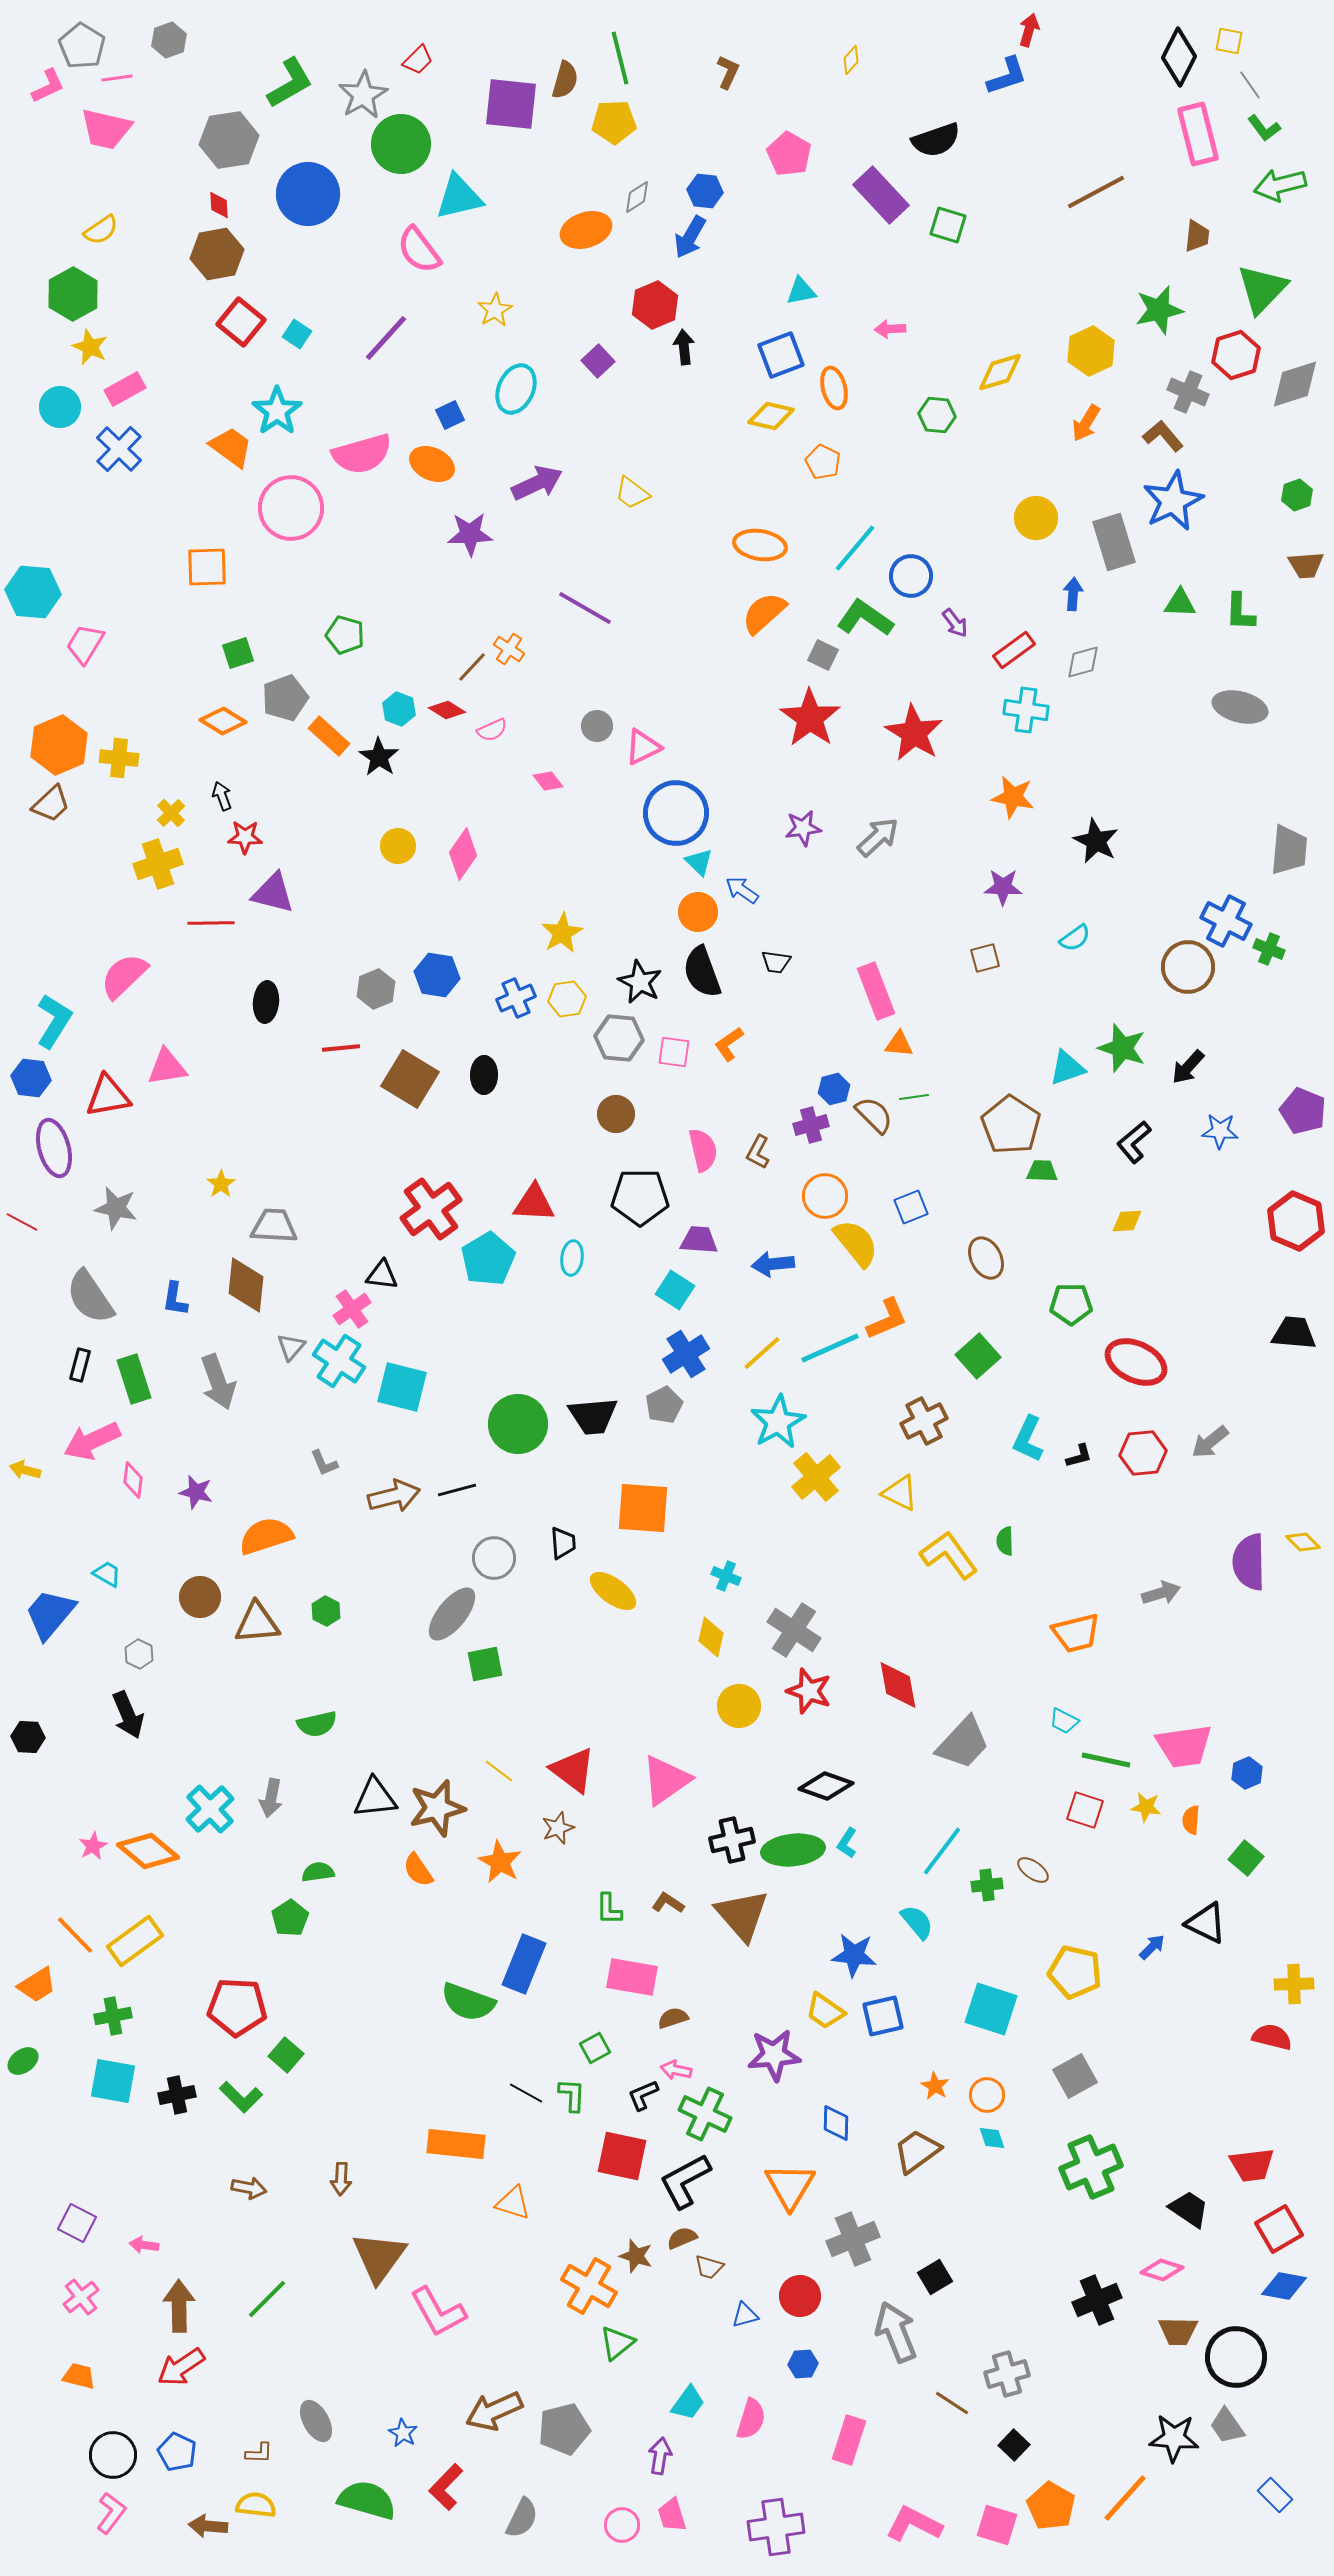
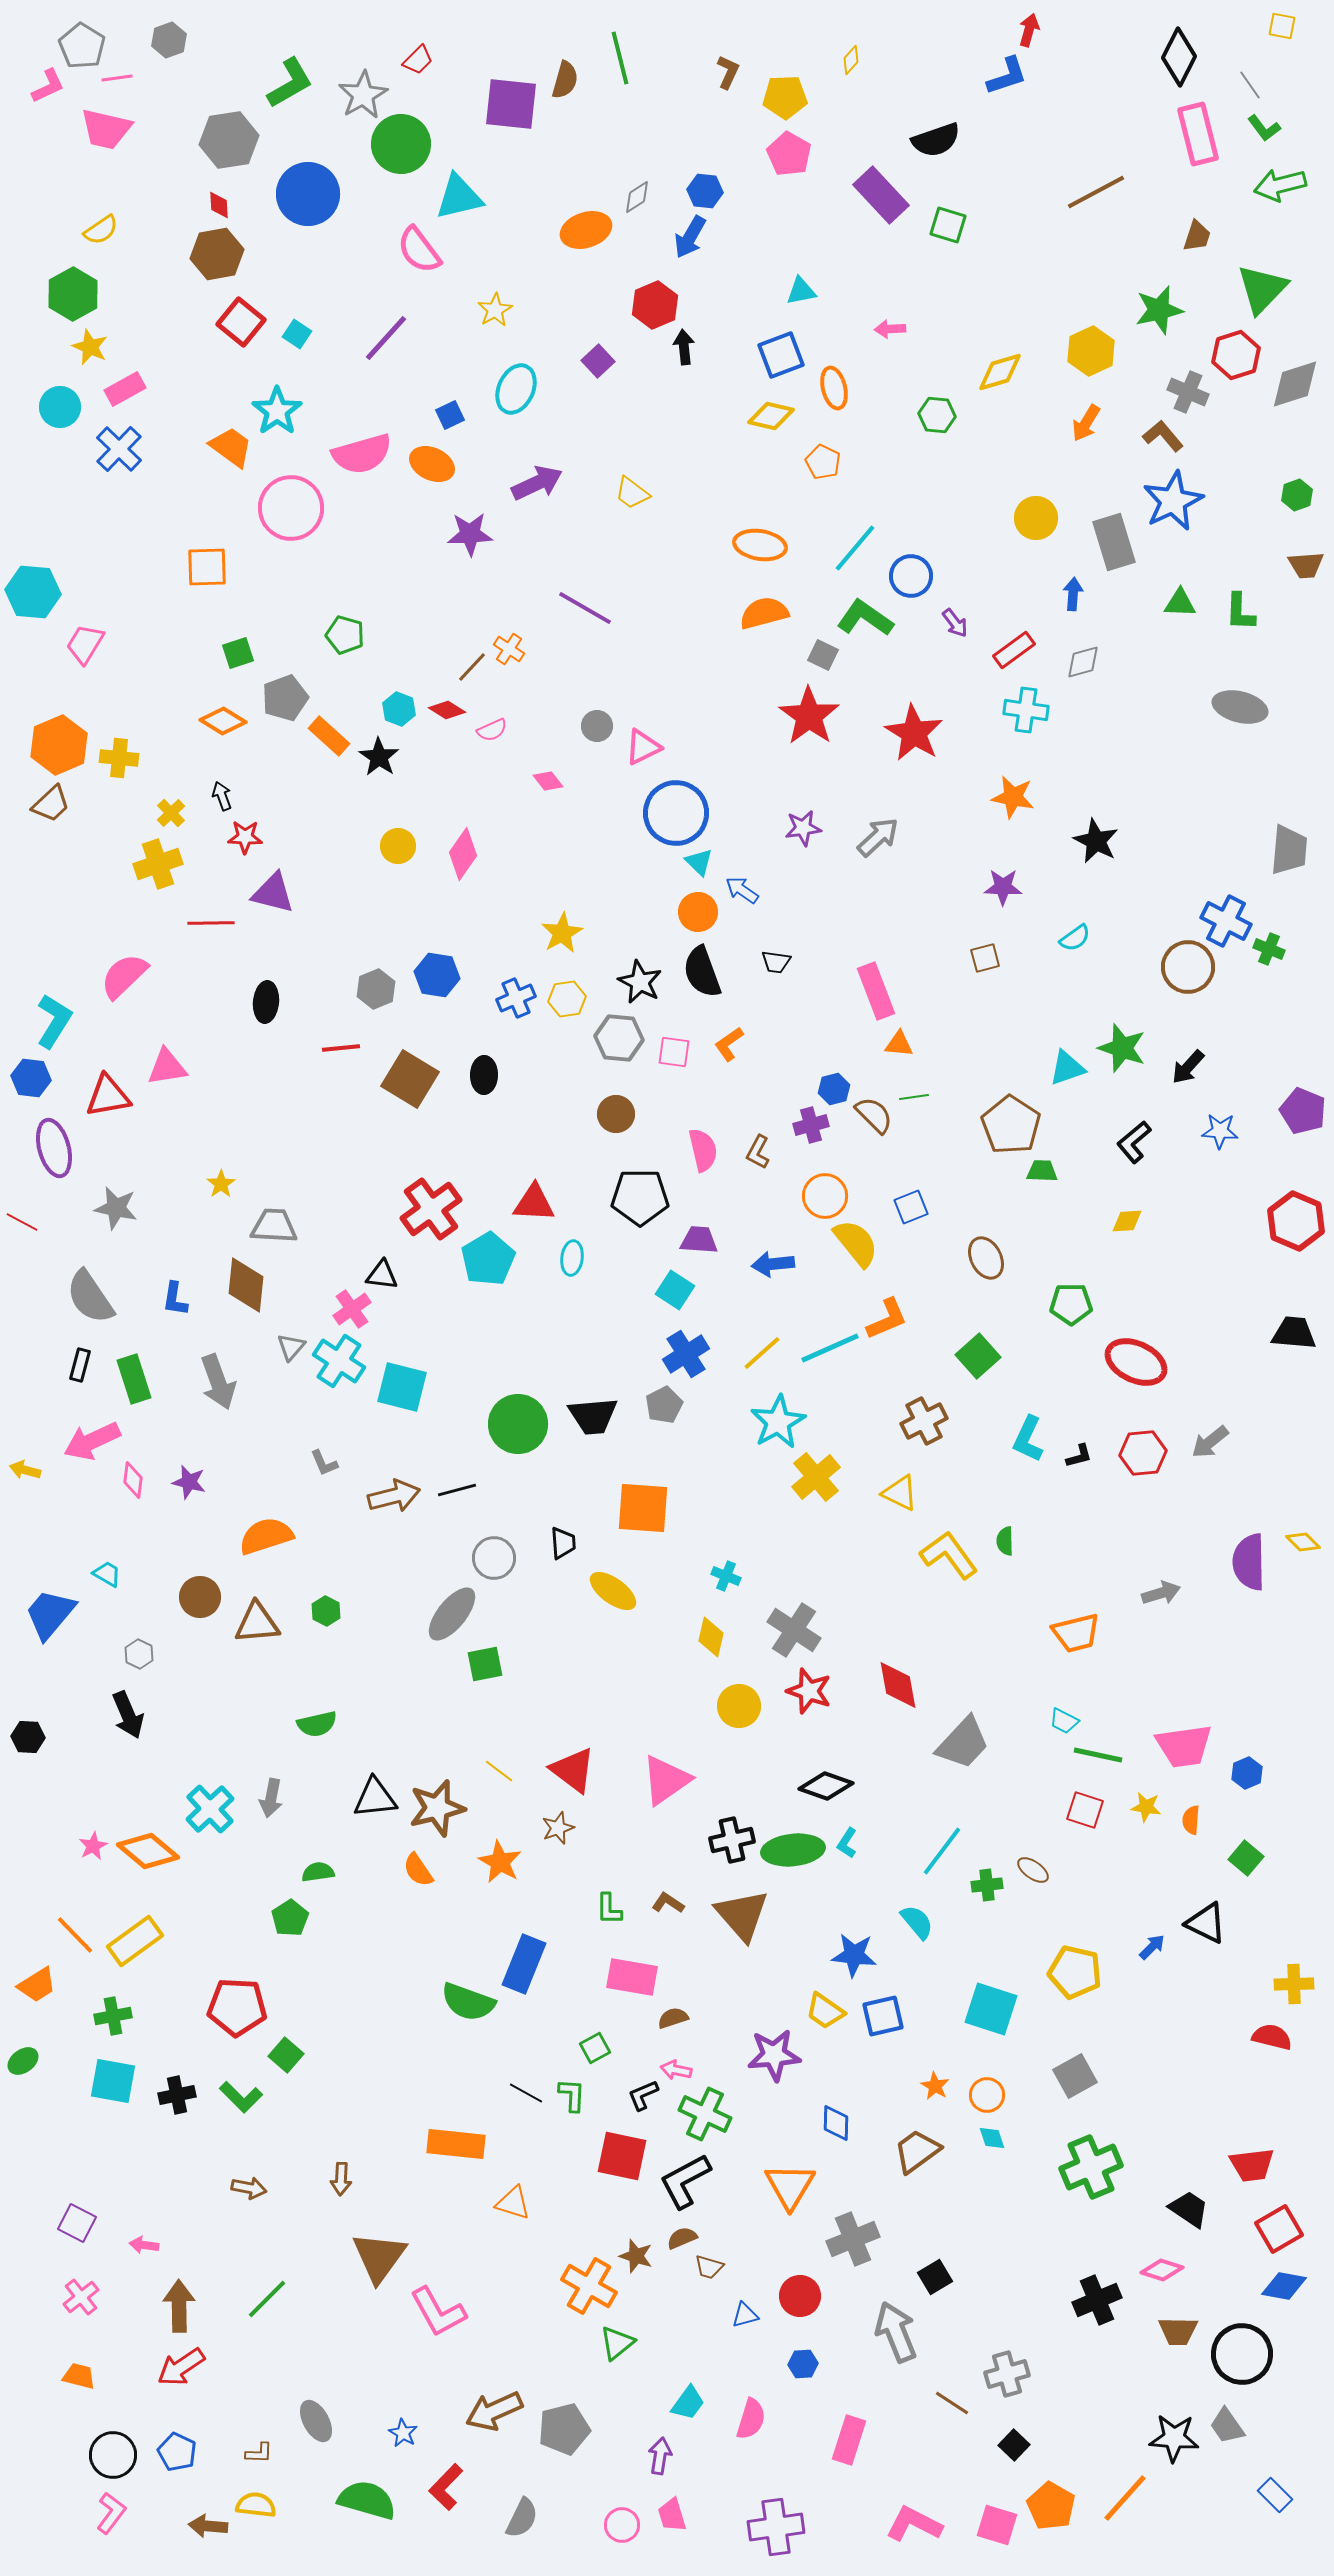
yellow square at (1229, 41): moved 53 px right, 15 px up
yellow pentagon at (614, 122): moved 171 px right, 25 px up
brown trapezoid at (1197, 236): rotated 12 degrees clockwise
orange semicircle at (764, 613): rotated 27 degrees clockwise
red star at (810, 718): moved 1 px left, 2 px up
purple star at (196, 1492): moved 7 px left, 10 px up
green line at (1106, 1760): moved 8 px left, 5 px up
black circle at (1236, 2357): moved 6 px right, 3 px up
